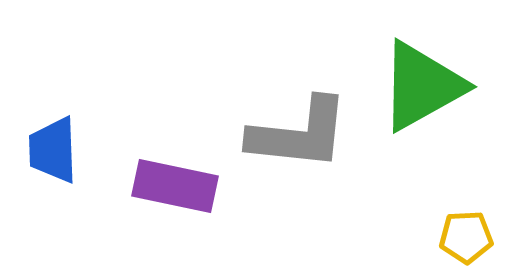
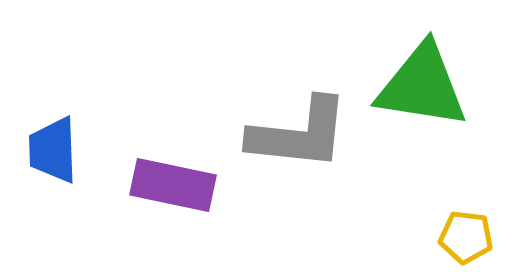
green triangle: rotated 38 degrees clockwise
purple rectangle: moved 2 px left, 1 px up
yellow pentagon: rotated 10 degrees clockwise
